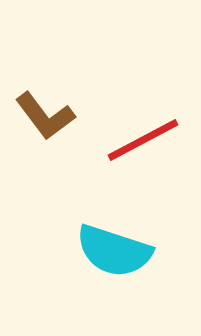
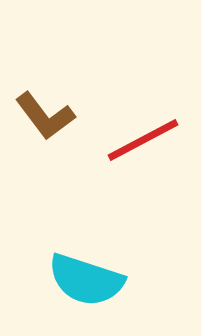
cyan semicircle: moved 28 px left, 29 px down
